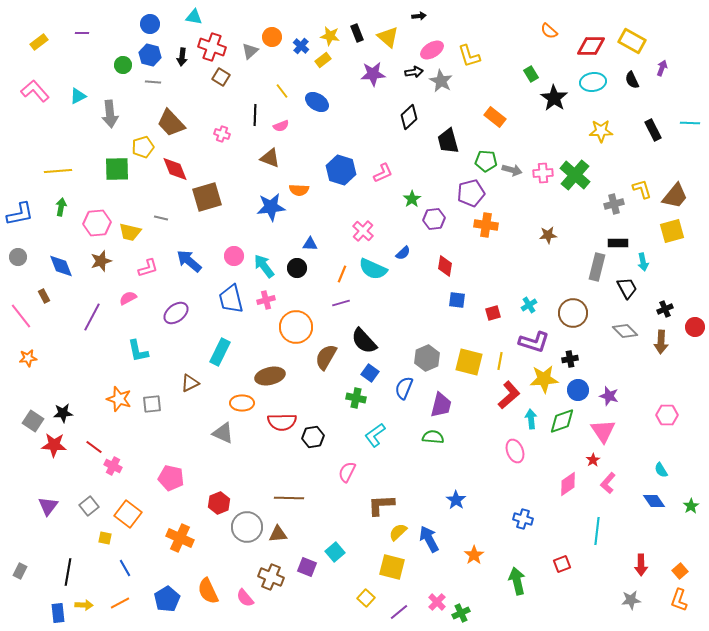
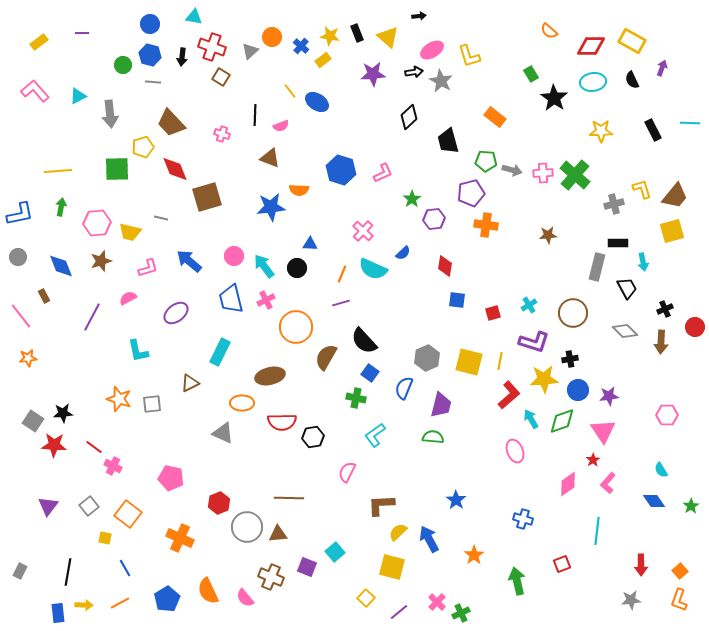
yellow line at (282, 91): moved 8 px right
pink cross at (266, 300): rotated 12 degrees counterclockwise
purple star at (609, 396): rotated 24 degrees counterclockwise
cyan arrow at (531, 419): rotated 24 degrees counterclockwise
